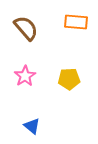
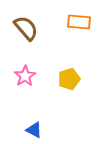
orange rectangle: moved 3 px right
yellow pentagon: rotated 15 degrees counterclockwise
blue triangle: moved 2 px right, 4 px down; rotated 12 degrees counterclockwise
